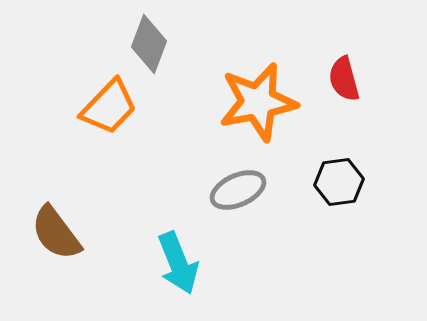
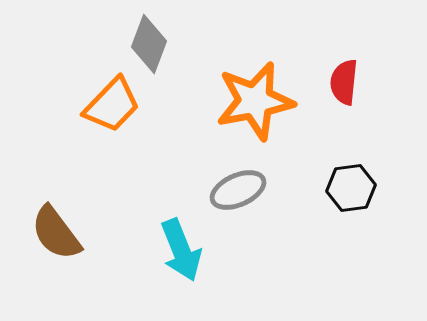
red semicircle: moved 3 px down; rotated 21 degrees clockwise
orange star: moved 3 px left, 1 px up
orange trapezoid: moved 3 px right, 2 px up
black hexagon: moved 12 px right, 6 px down
cyan arrow: moved 3 px right, 13 px up
